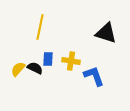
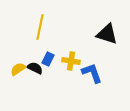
black triangle: moved 1 px right, 1 px down
blue rectangle: rotated 24 degrees clockwise
yellow semicircle: rotated 14 degrees clockwise
blue L-shape: moved 2 px left, 3 px up
